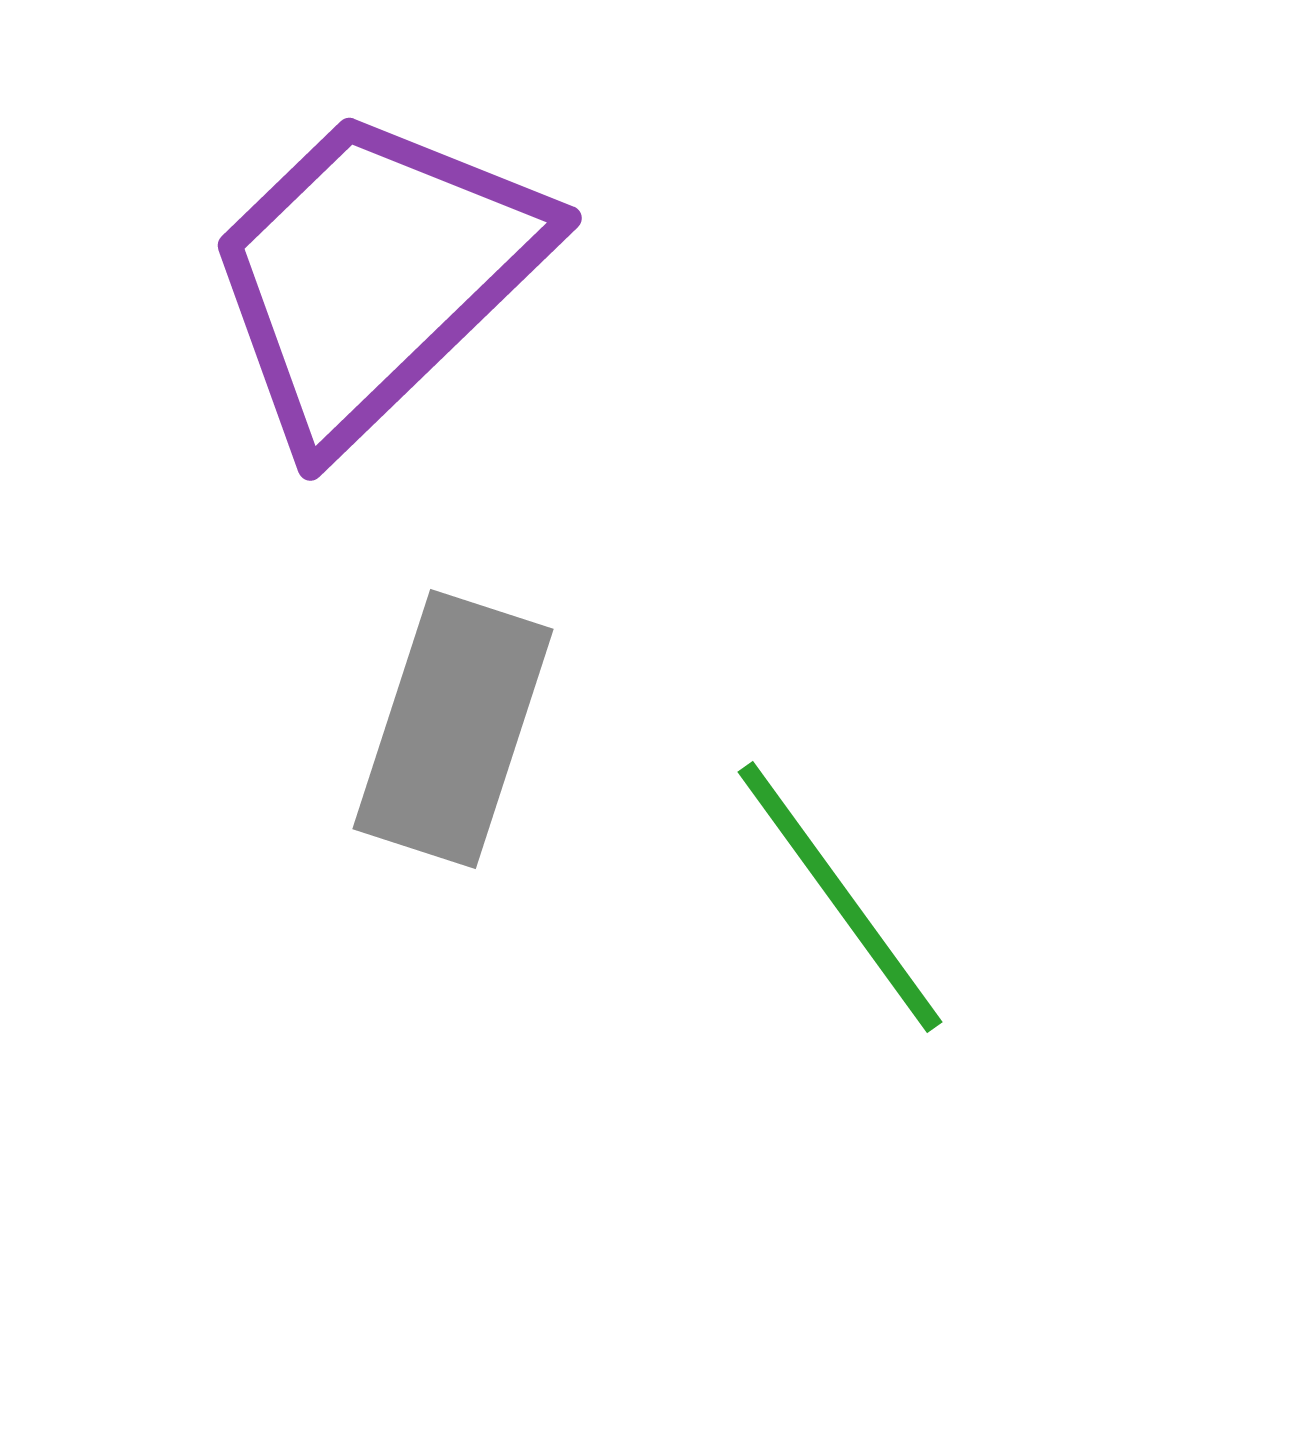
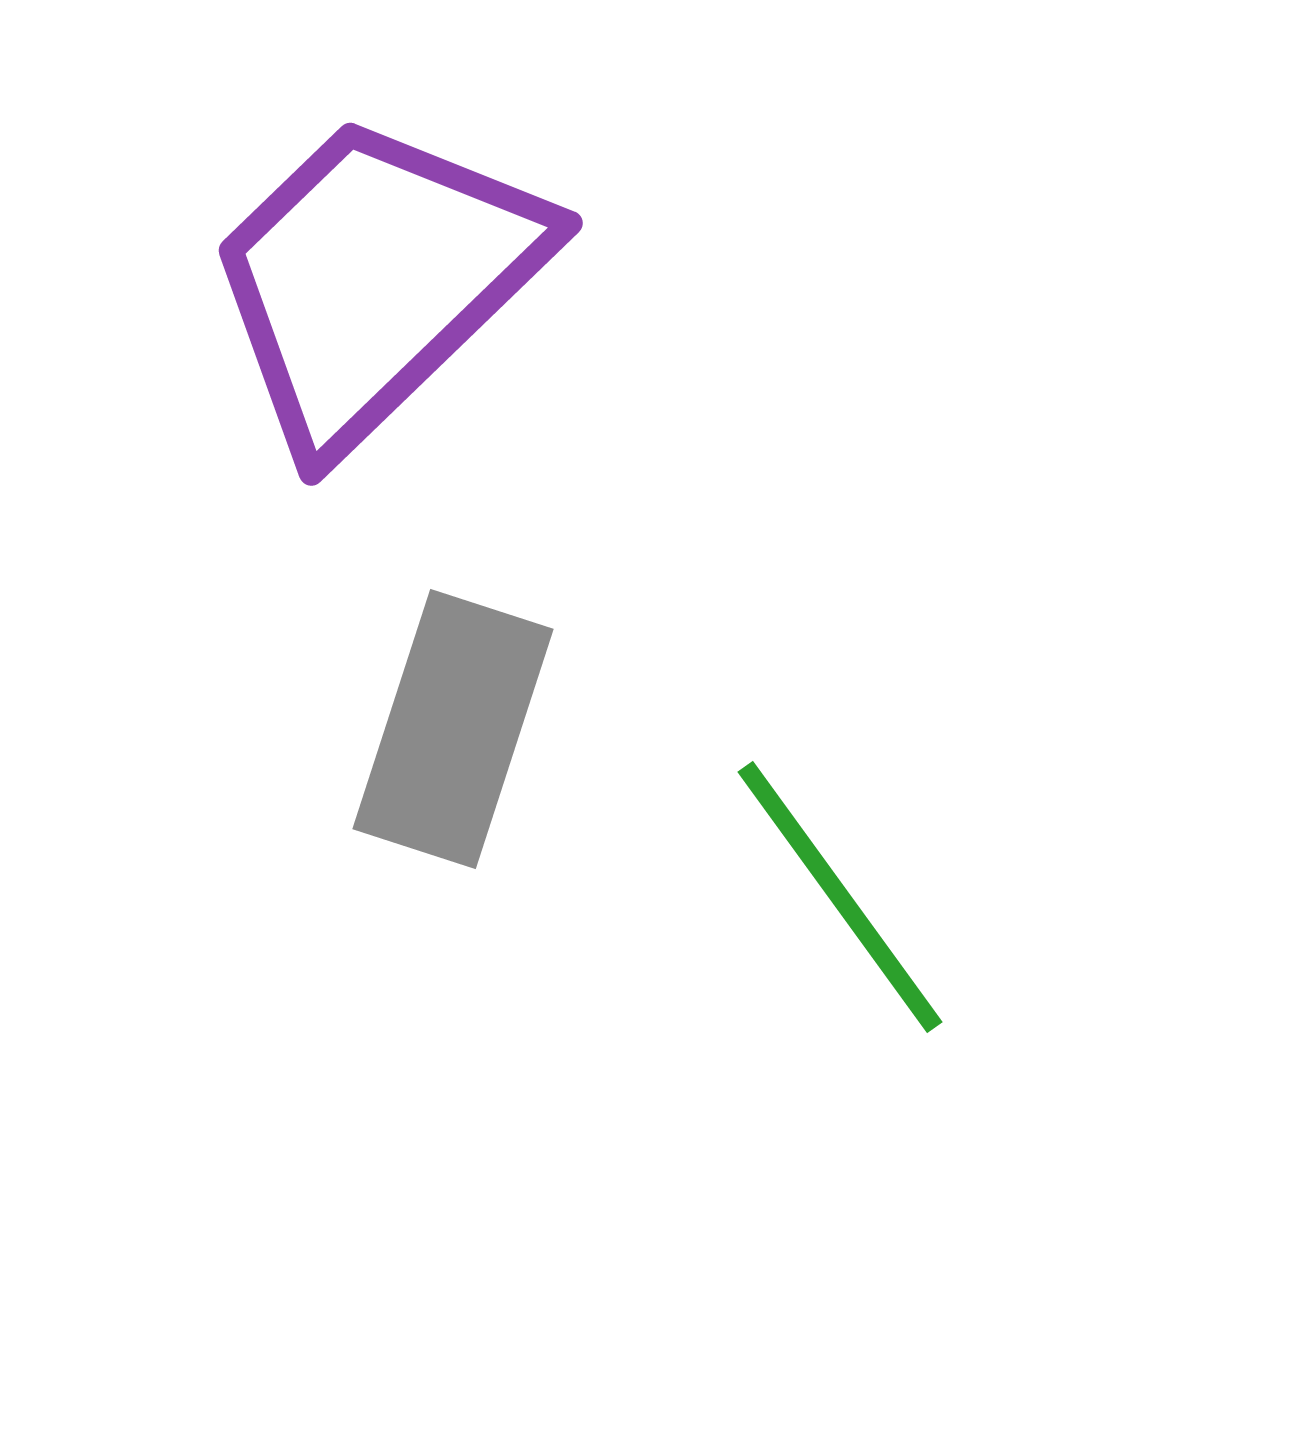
purple trapezoid: moved 1 px right, 5 px down
